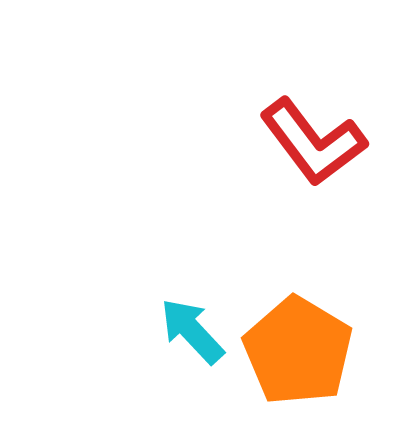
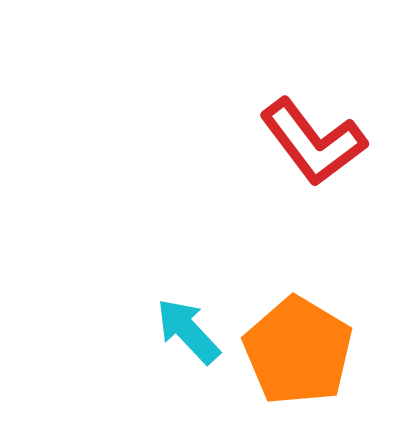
cyan arrow: moved 4 px left
